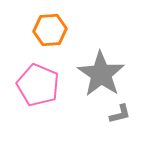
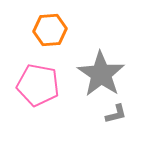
pink pentagon: rotated 12 degrees counterclockwise
gray L-shape: moved 4 px left
